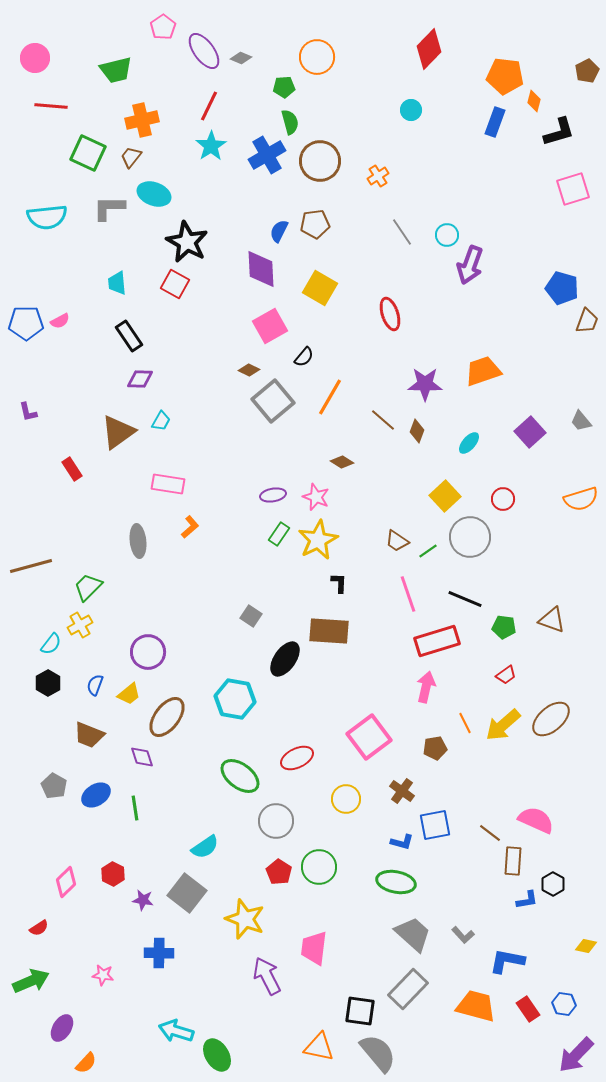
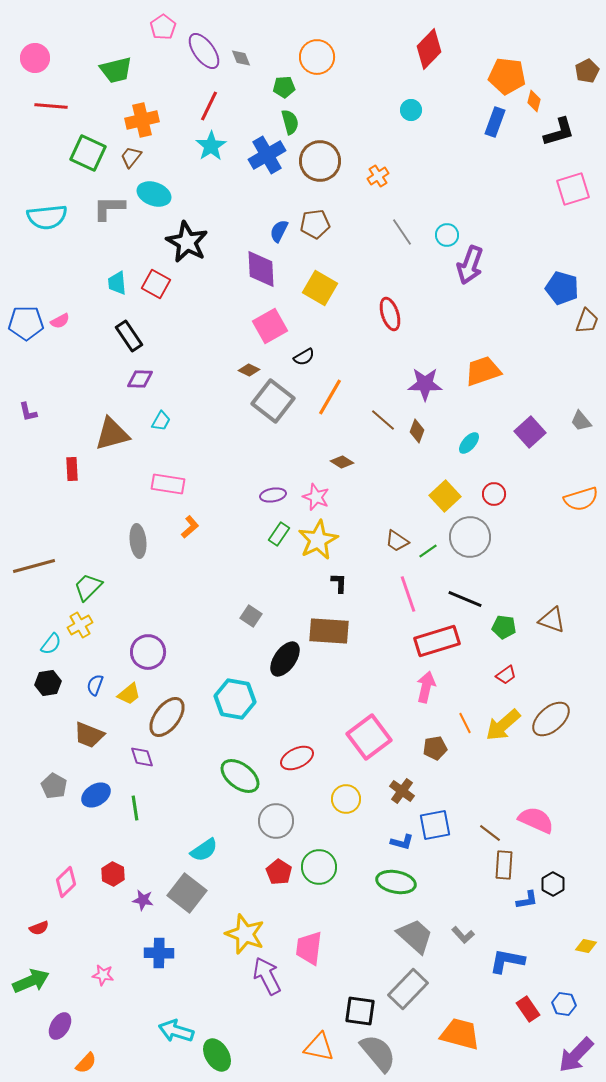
gray diamond at (241, 58): rotated 45 degrees clockwise
orange pentagon at (505, 76): moved 2 px right
red square at (175, 284): moved 19 px left
black semicircle at (304, 357): rotated 20 degrees clockwise
gray square at (273, 401): rotated 12 degrees counterclockwise
brown triangle at (118, 432): moved 6 px left, 2 px down; rotated 21 degrees clockwise
red rectangle at (72, 469): rotated 30 degrees clockwise
red circle at (503, 499): moved 9 px left, 5 px up
brown line at (31, 566): moved 3 px right
black hexagon at (48, 683): rotated 20 degrees clockwise
cyan semicircle at (205, 847): moved 1 px left, 3 px down
brown rectangle at (513, 861): moved 9 px left, 4 px down
yellow star at (245, 919): moved 15 px down
red semicircle at (39, 928): rotated 12 degrees clockwise
gray trapezoid at (413, 934): moved 2 px right, 2 px down
pink trapezoid at (314, 948): moved 5 px left
orange trapezoid at (476, 1006): moved 16 px left, 28 px down
purple ellipse at (62, 1028): moved 2 px left, 2 px up
